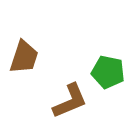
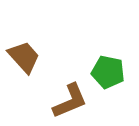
brown trapezoid: rotated 60 degrees counterclockwise
